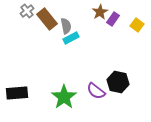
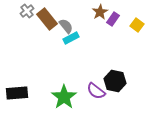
gray semicircle: rotated 28 degrees counterclockwise
black hexagon: moved 3 px left, 1 px up
